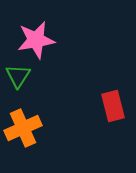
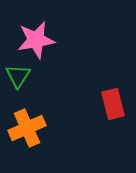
red rectangle: moved 2 px up
orange cross: moved 4 px right
